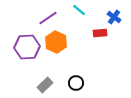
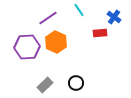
cyan line: rotated 16 degrees clockwise
